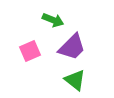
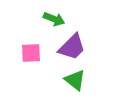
green arrow: moved 1 px right, 1 px up
pink square: moved 1 px right, 2 px down; rotated 20 degrees clockwise
